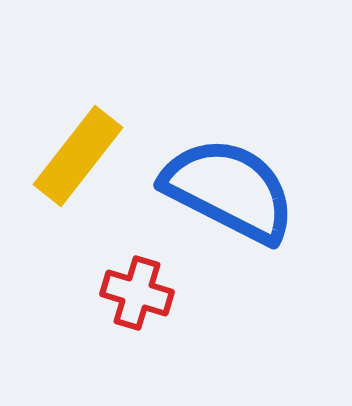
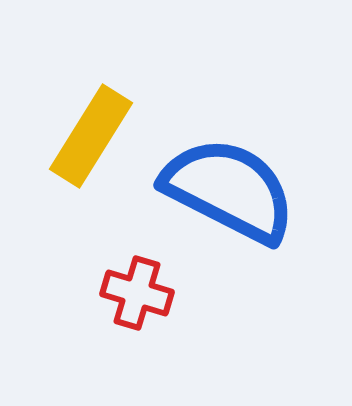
yellow rectangle: moved 13 px right, 20 px up; rotated 6 degrees counterclockwise
